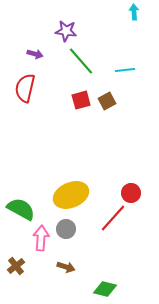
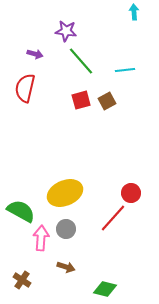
yellow ellipse: moved 6 px left, 2 px up
green semicircle: moved 2 px down
brown cross: moved 6 px right, 14 px down; rotated 18 degrees counterclockwise
